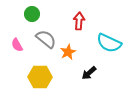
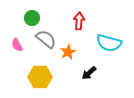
green circle: moved 4 px down
cyan semicircle: rotated 10 degrees counterclockwise
